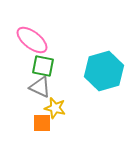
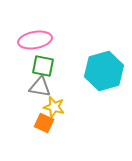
pink ellipse: moved 3 px right; rotated 48 degrees counterclockwise
gray triangle: rotated 15 degrees counterclockwise
yellow star: moved 1 px left, 1 px up
orange square: moved 2 px right; rotated 24 degrees clockwise
